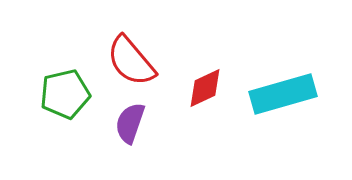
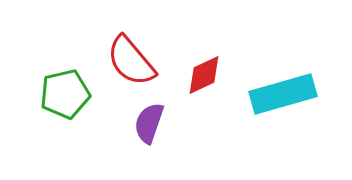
red diamond: moved 1 px left, 13 px up
purple semicircle: moved 19 px right
